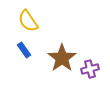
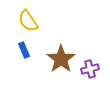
blue rectangle: rotated 14 degrees clockwise
brown star: moved 1 px left, 1 px down
